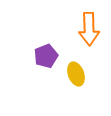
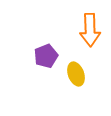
orange arrow: moved 1 px right, 1 px down
